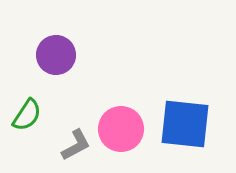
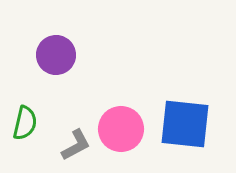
green semicircle: moved 2 px left, 8 px down; rotated 20 degrees counterclockwise
